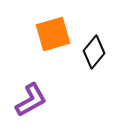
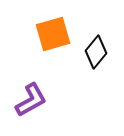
black diamond: moved 2 px right
